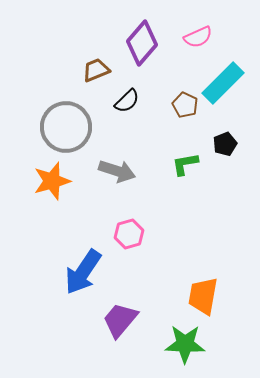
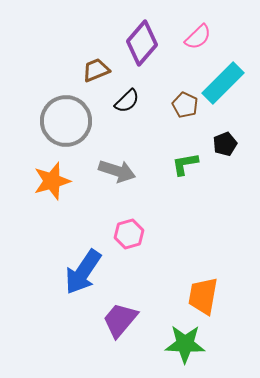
pink semicircle: rotated 20 degrees counterclockwise
gray circle: moved 6 px up
